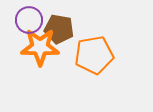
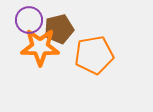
brown pentagon: rotated 24 degrees counterclockwise
